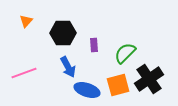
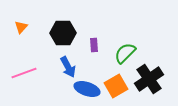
orange triangle: moved 5 px left, 6 px down
orange square: moved 2 px left, 1 px down; rotated 15 degrees counterclockwise
blue ellipse: moved 1 px up
